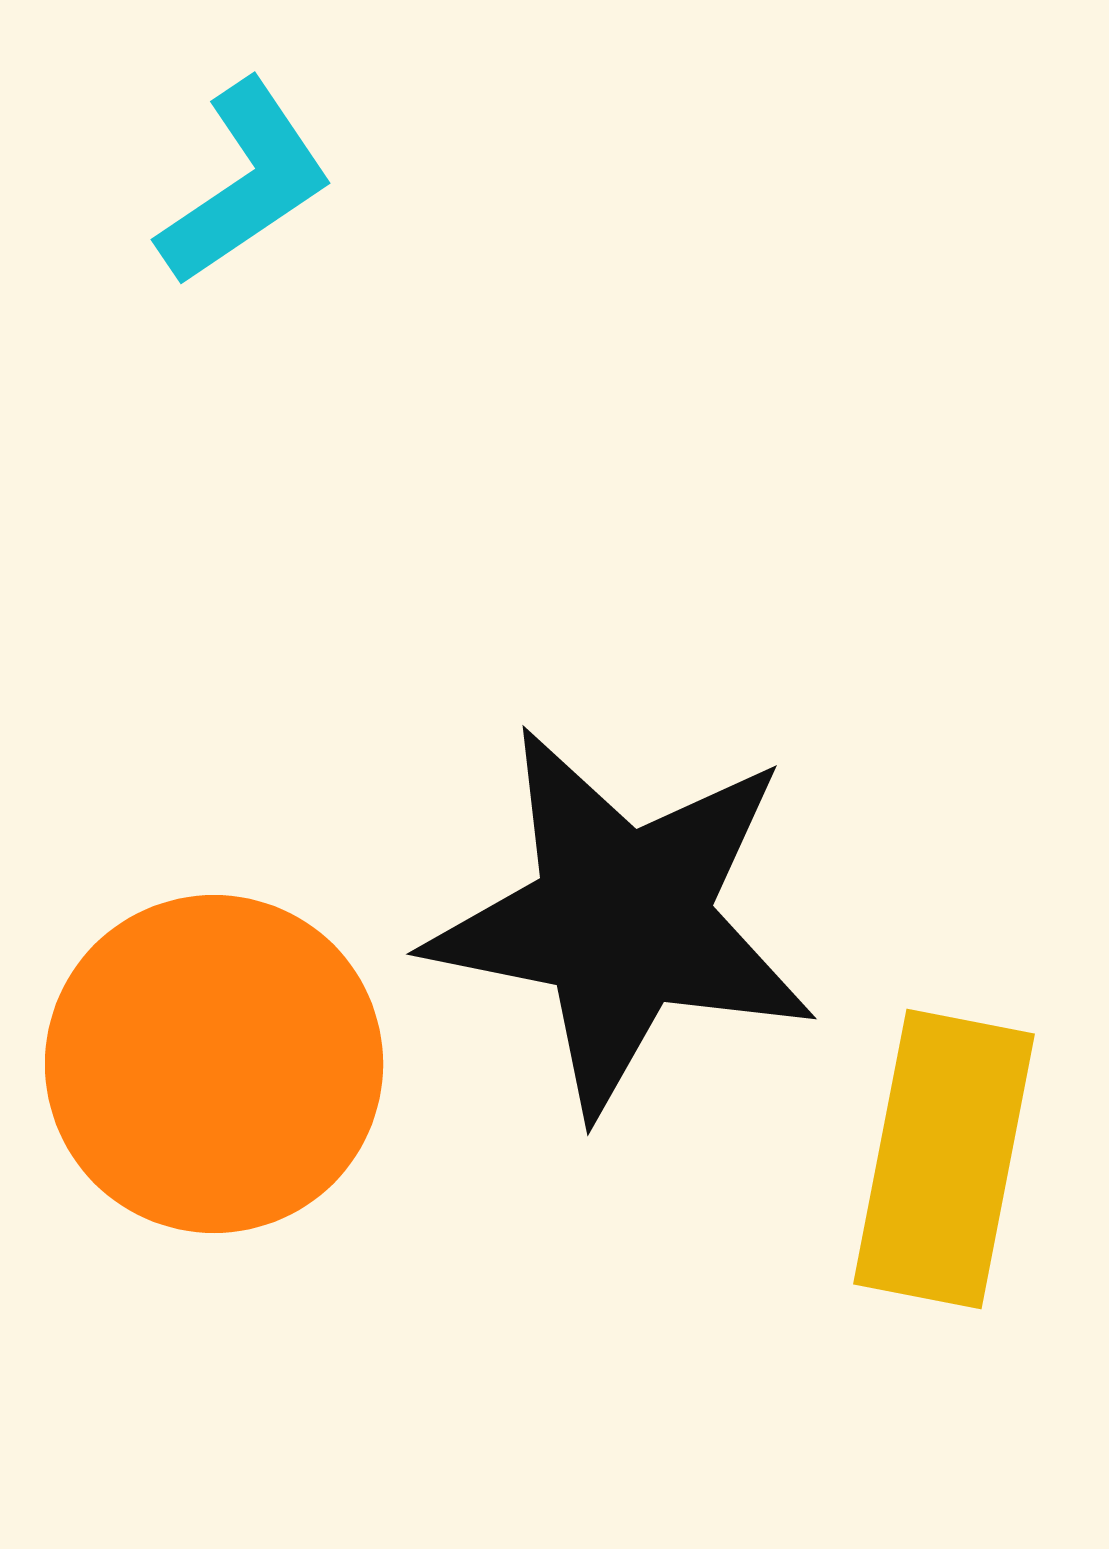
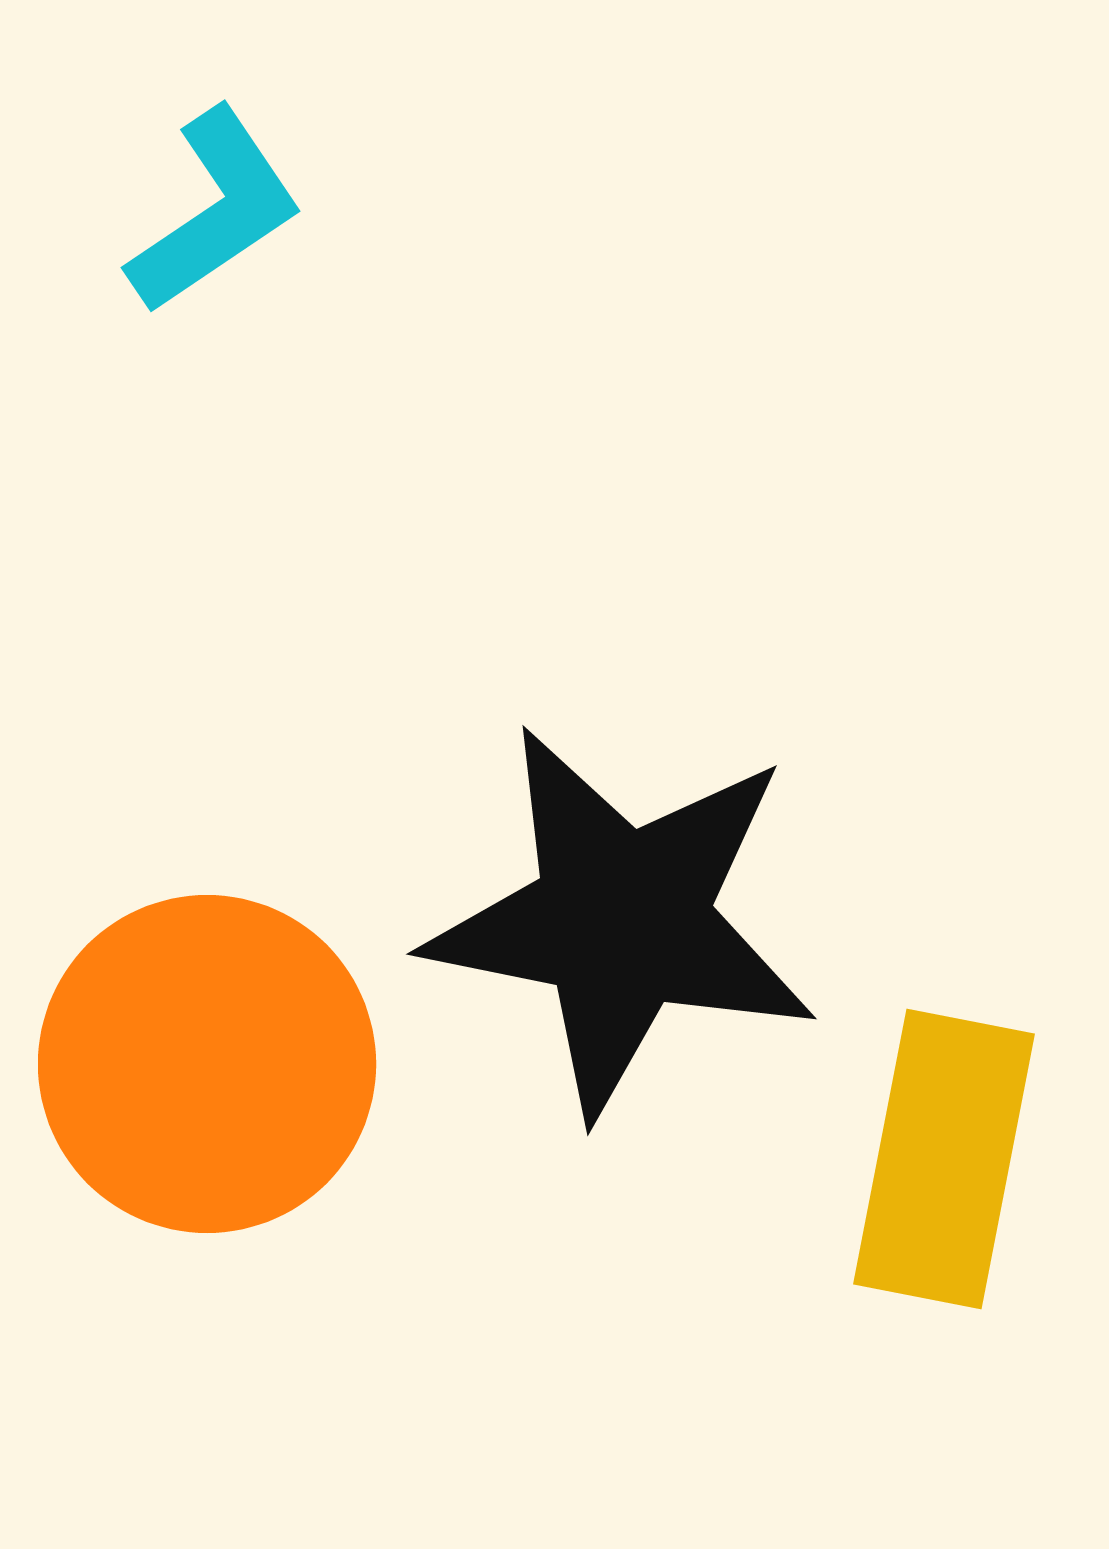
cyan L-shape: moved 30 px left, 28 px down
orange circle: moved 7 px left
